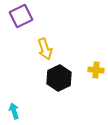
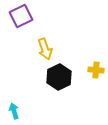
black hexagon: moved 1 px up
